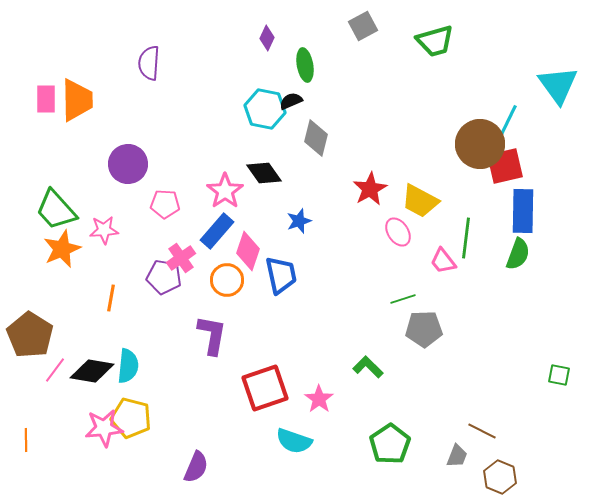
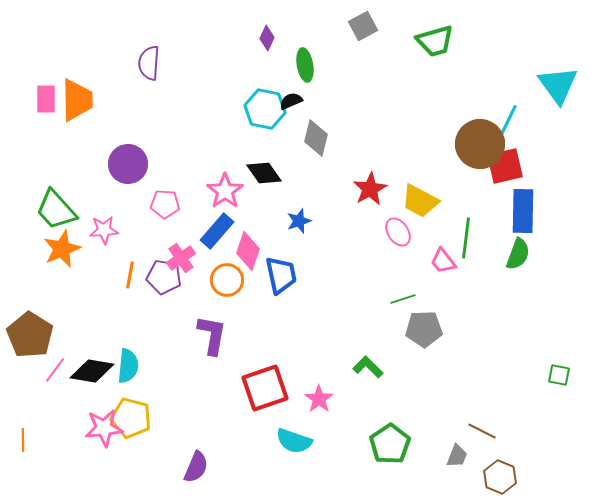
orange line at (111, 298): moved 19 px right, 23 px up
orange line at (26, 440): moved 3 px left
